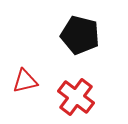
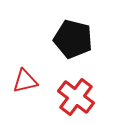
black pentagon: moved 7 px left, 4 px down
